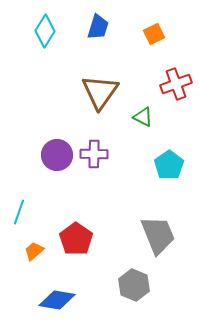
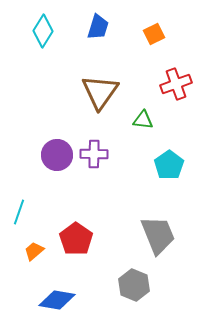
cyan diamond: moved 2 px left
green triangle: moved 3 px down; rotated 20 degrees counterclockwise
